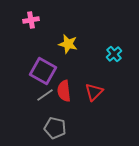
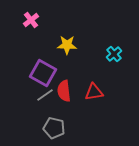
pink cross: rotated 28 degrees counterclockwise
yellow star: moved 1 px left, 1 px down; rotated 12 degrees counterclockwise
purple square: moved 2 px down
red triangle: rotated 36 degrees clockwise
gray pentagon: moved 1 px left
